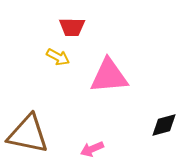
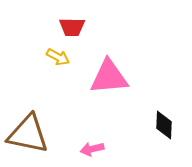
pink triangle: moved 1 px down
black diamond: rotated 72 degrees counterclockwise
pink arrow: rotated 10 degrees clockwise
